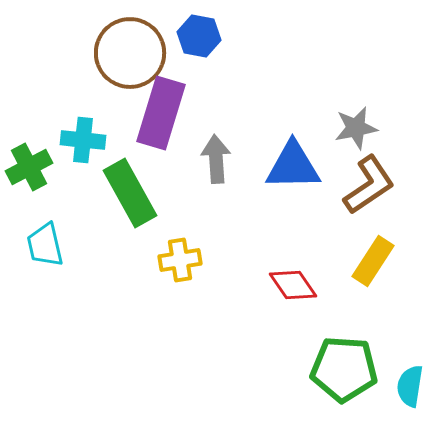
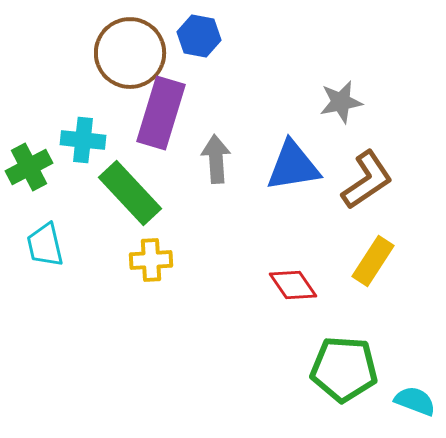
gray star: moved 15 px left, 26 px up
blue triangle: rotated 8 degrees counterclockwise
brown L-shape: moved 2 px left, 5 px up
green rectangle: rotated 14 degrees counterclockwise
yellow cross: moved 29 px left; rotated 6 degrees clockwise
cyan semicircle: moved 5 px right, 15 px down; rotated 102 degrees clockwise
